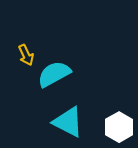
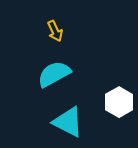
yellow arrow: moved 29 px right, 24 px up
white hexagon: moved 25 px up
